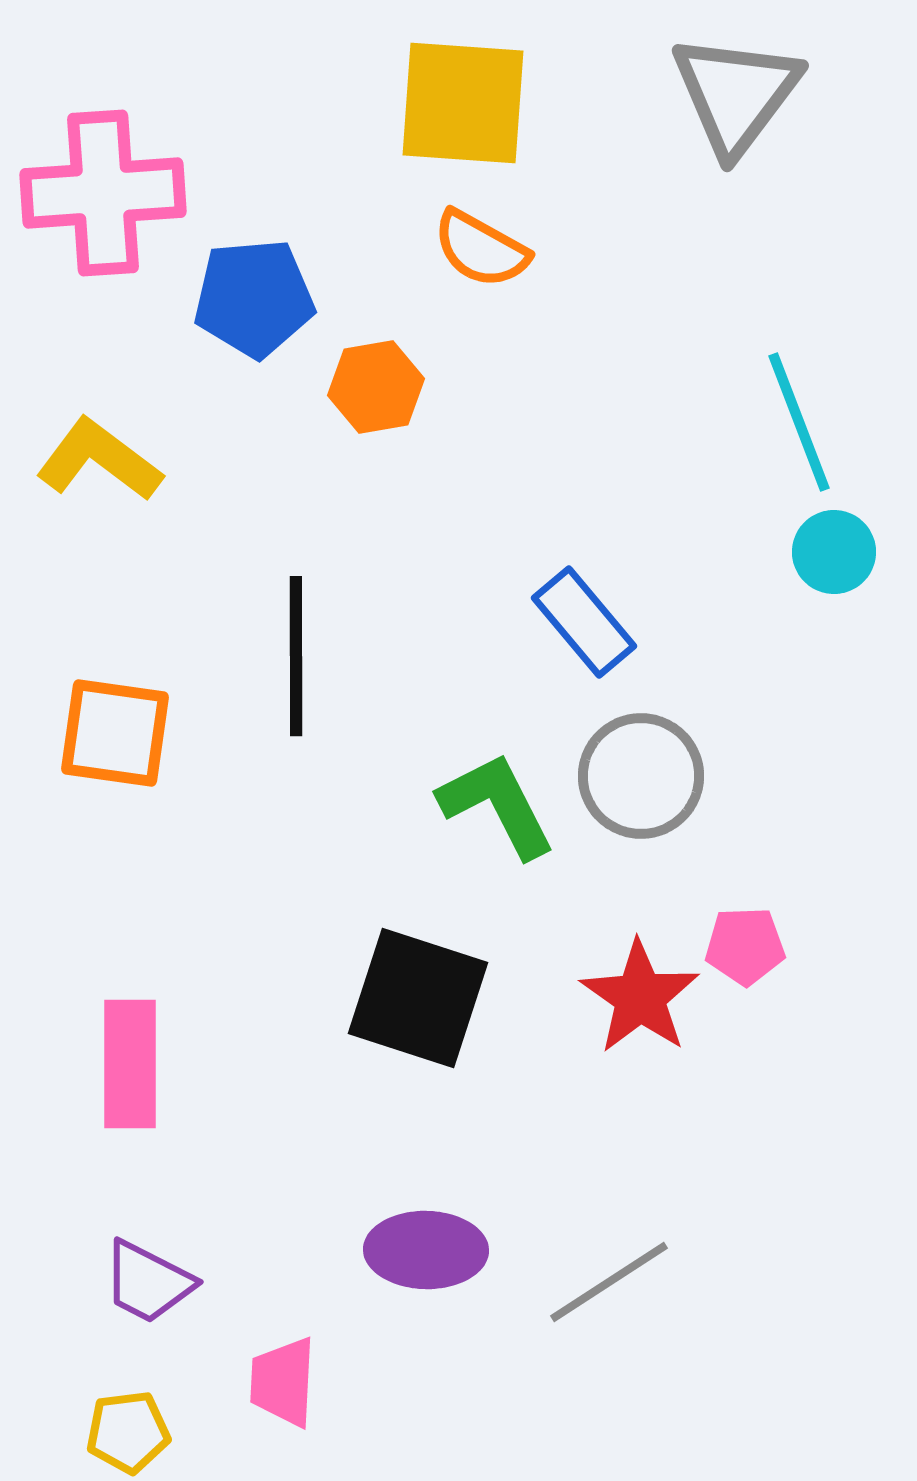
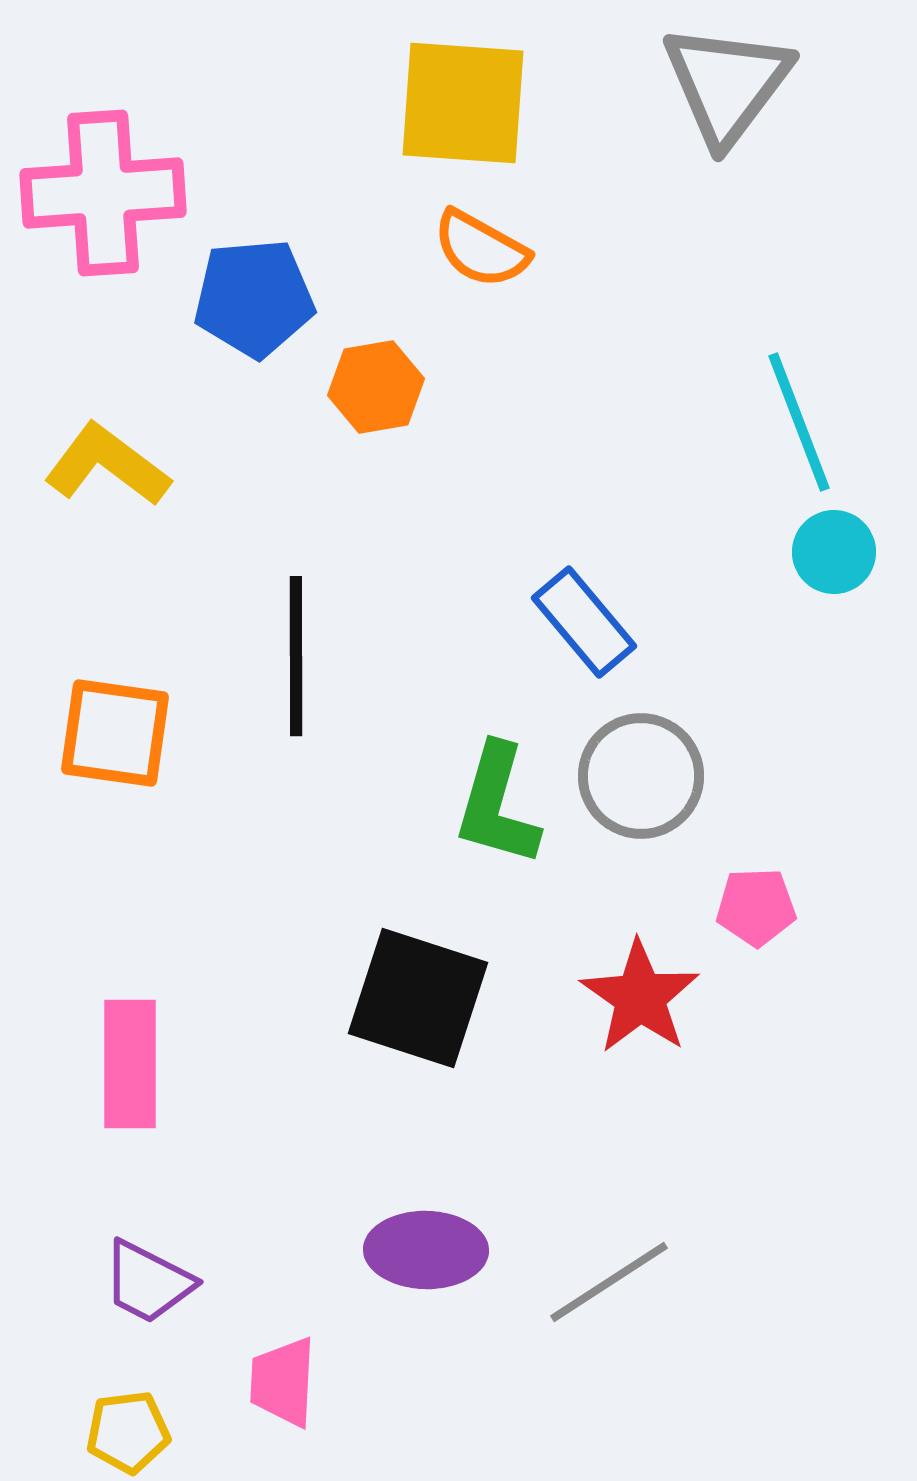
gray triangle: moved 9 px left, 10 px up
yellow L-shape: moved 8 px right, 5 px down
green L-shape: rotated 137 degrees counterclockwise
pink pentagon: moved 11 px right, 39 px up
